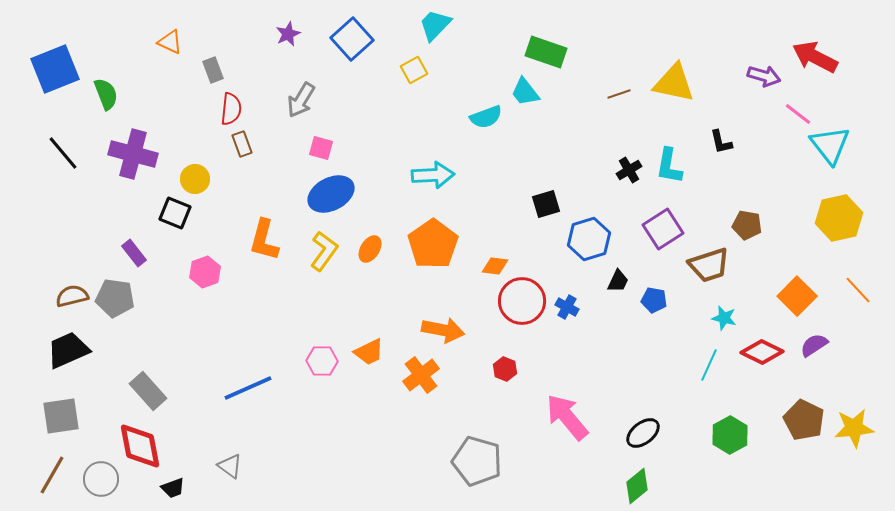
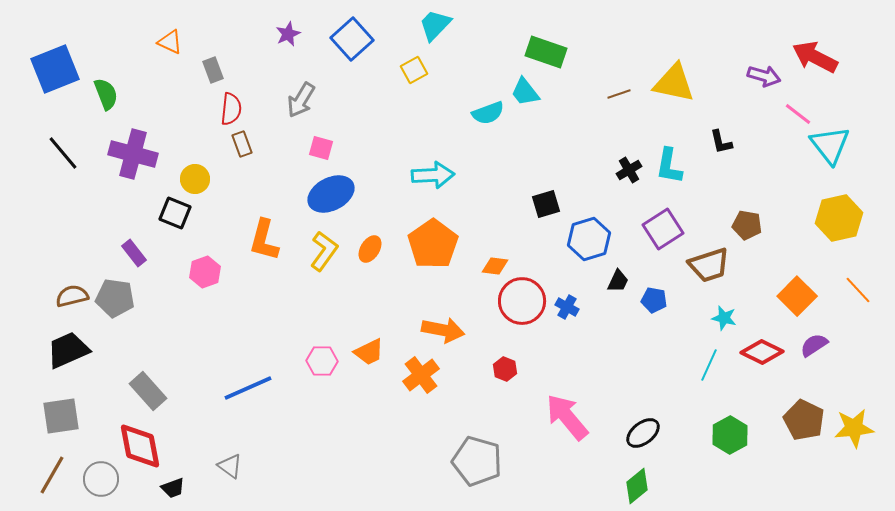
cyan semicircle at (486, 117): moved 2 px right, 4 px up
